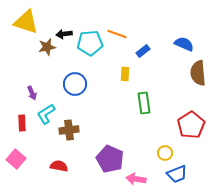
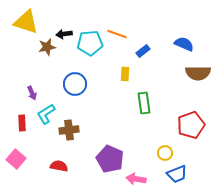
brown semicircle: rotated 85 degrees counterclockwise
red pentagon: rotated 12 degrees clockwise
